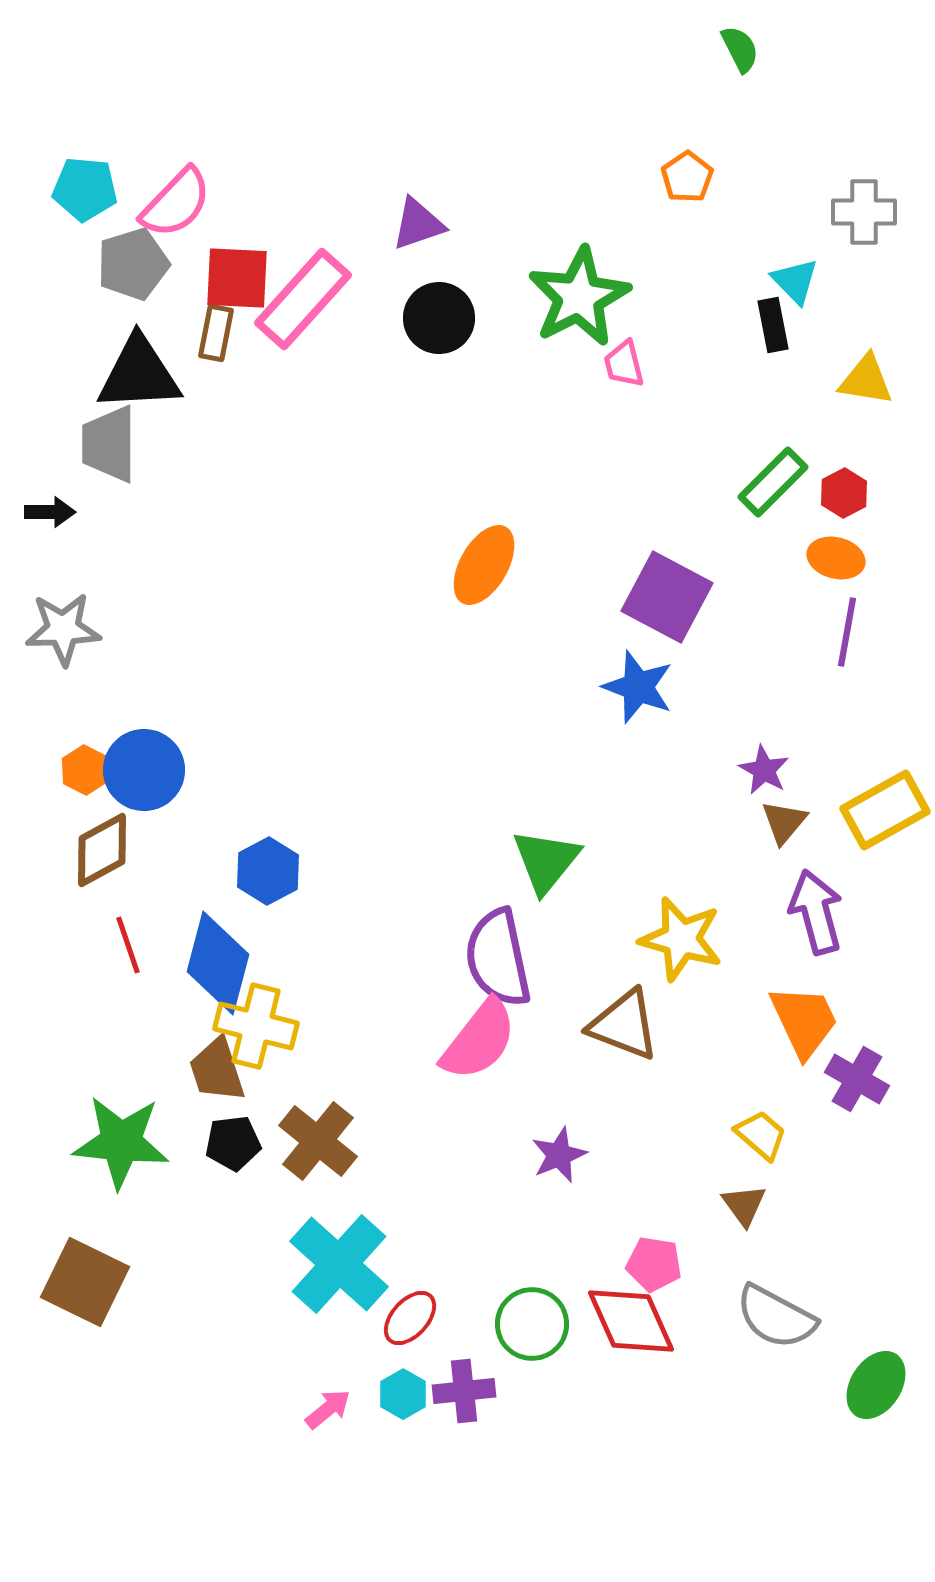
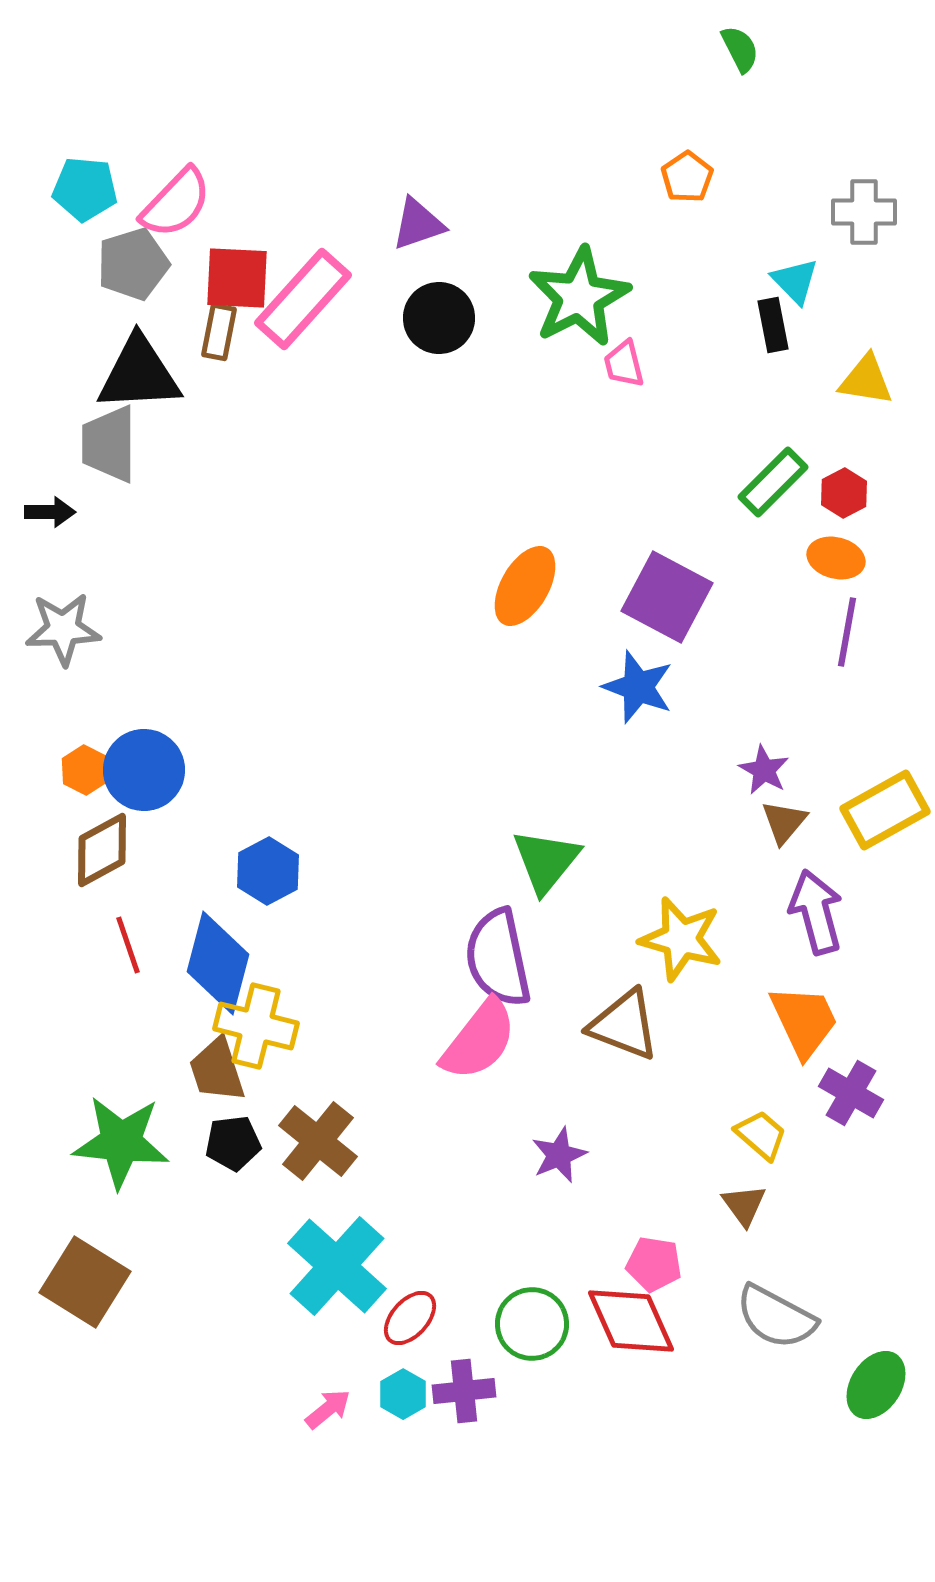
brown rectangle at (216, 333): moved 3 px right, 1 px up
orange ellipse at (484, 565): moved 41 px right, 21 px down
purple cross at (857, 1079): moved 6 px left, 14 px down
cyan cross at (339, 1264): moved 2 px left, 2 px down
brown square at (85, 1282): rotated 6 degrees clockwise
